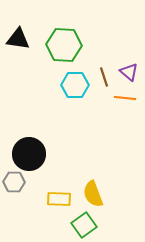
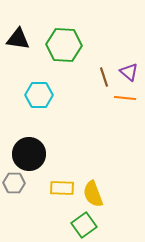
cyan hexagon: moved 36 px left, 10 px down
gray hexagon: moved 1 px down
yellow rectangle: moved 3 px right, 11 px up
